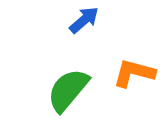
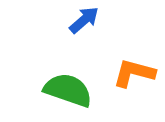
green semicircle: rotated 69 degrees clockwise
